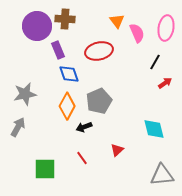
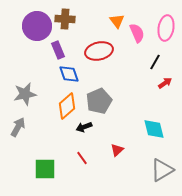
orange diamond: rotated 20 degrees clockwise
gray triangle: moved 5 px up; rotated 25 degrees counterclockwise
